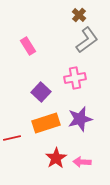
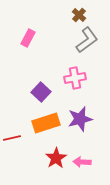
pink rectangle: moved 8 px up; rotated 60 degrees clockwise
